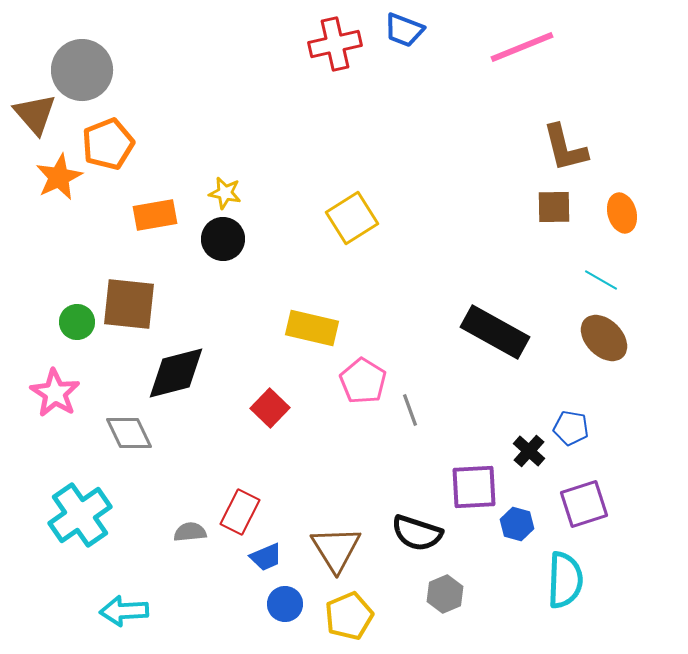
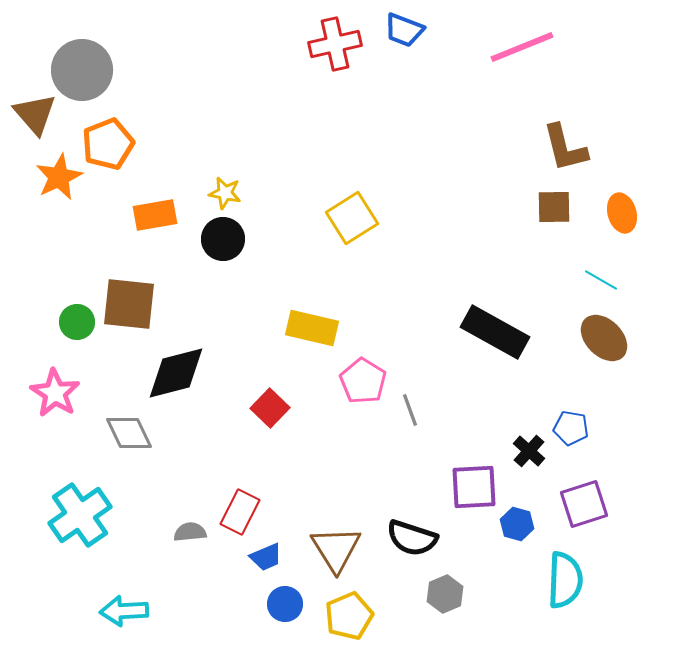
black semicircle at (417, 533): moved 5 px left, 5 px down
